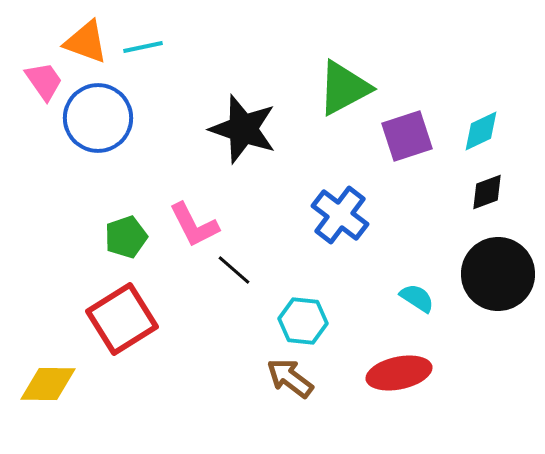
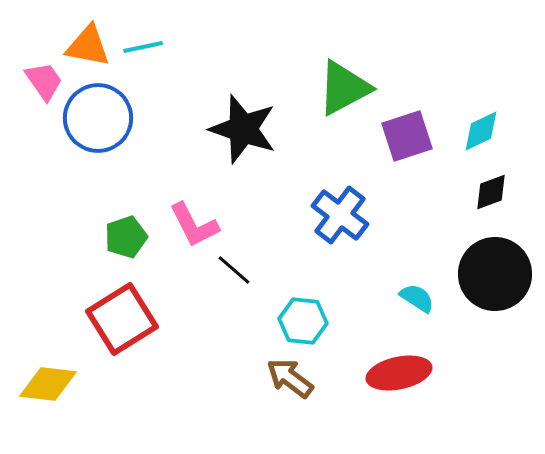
orange triangle: moved 2 px right, 4 px down; rotated 9 degrees counterclockwise
black diamond: moved 4 px right
black circle: moved 3 px left
yellow diamond: rotated 6 degrees clockwise
